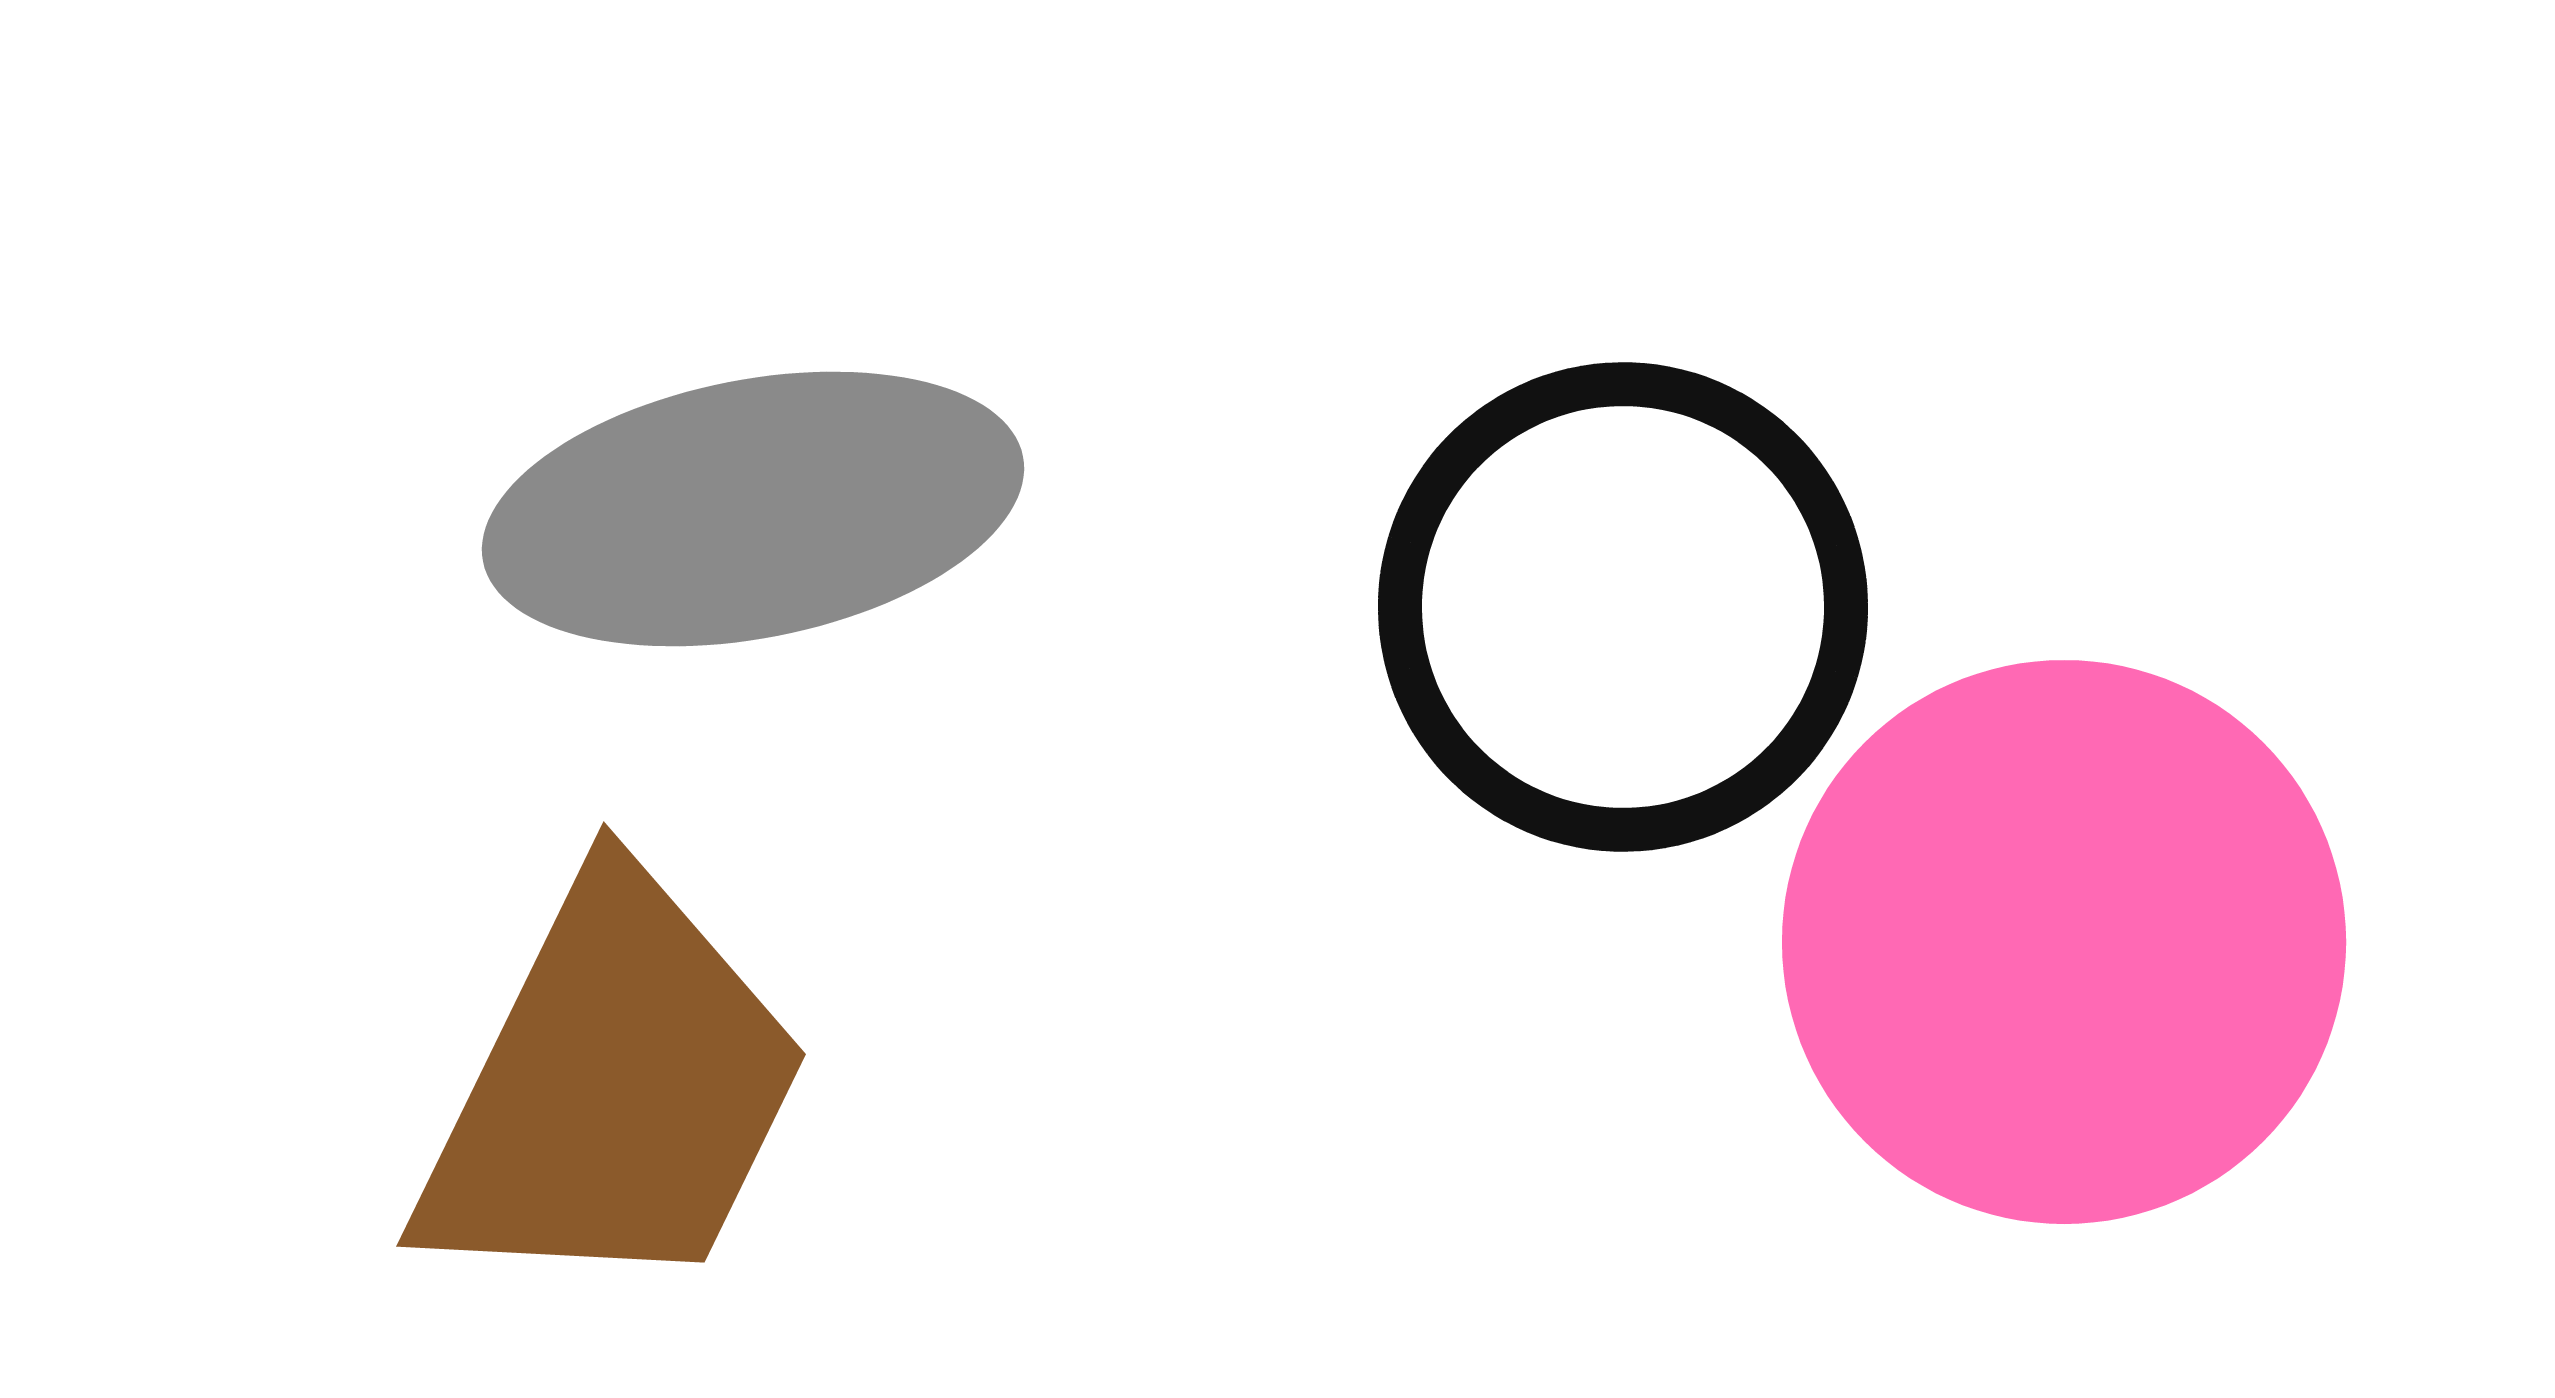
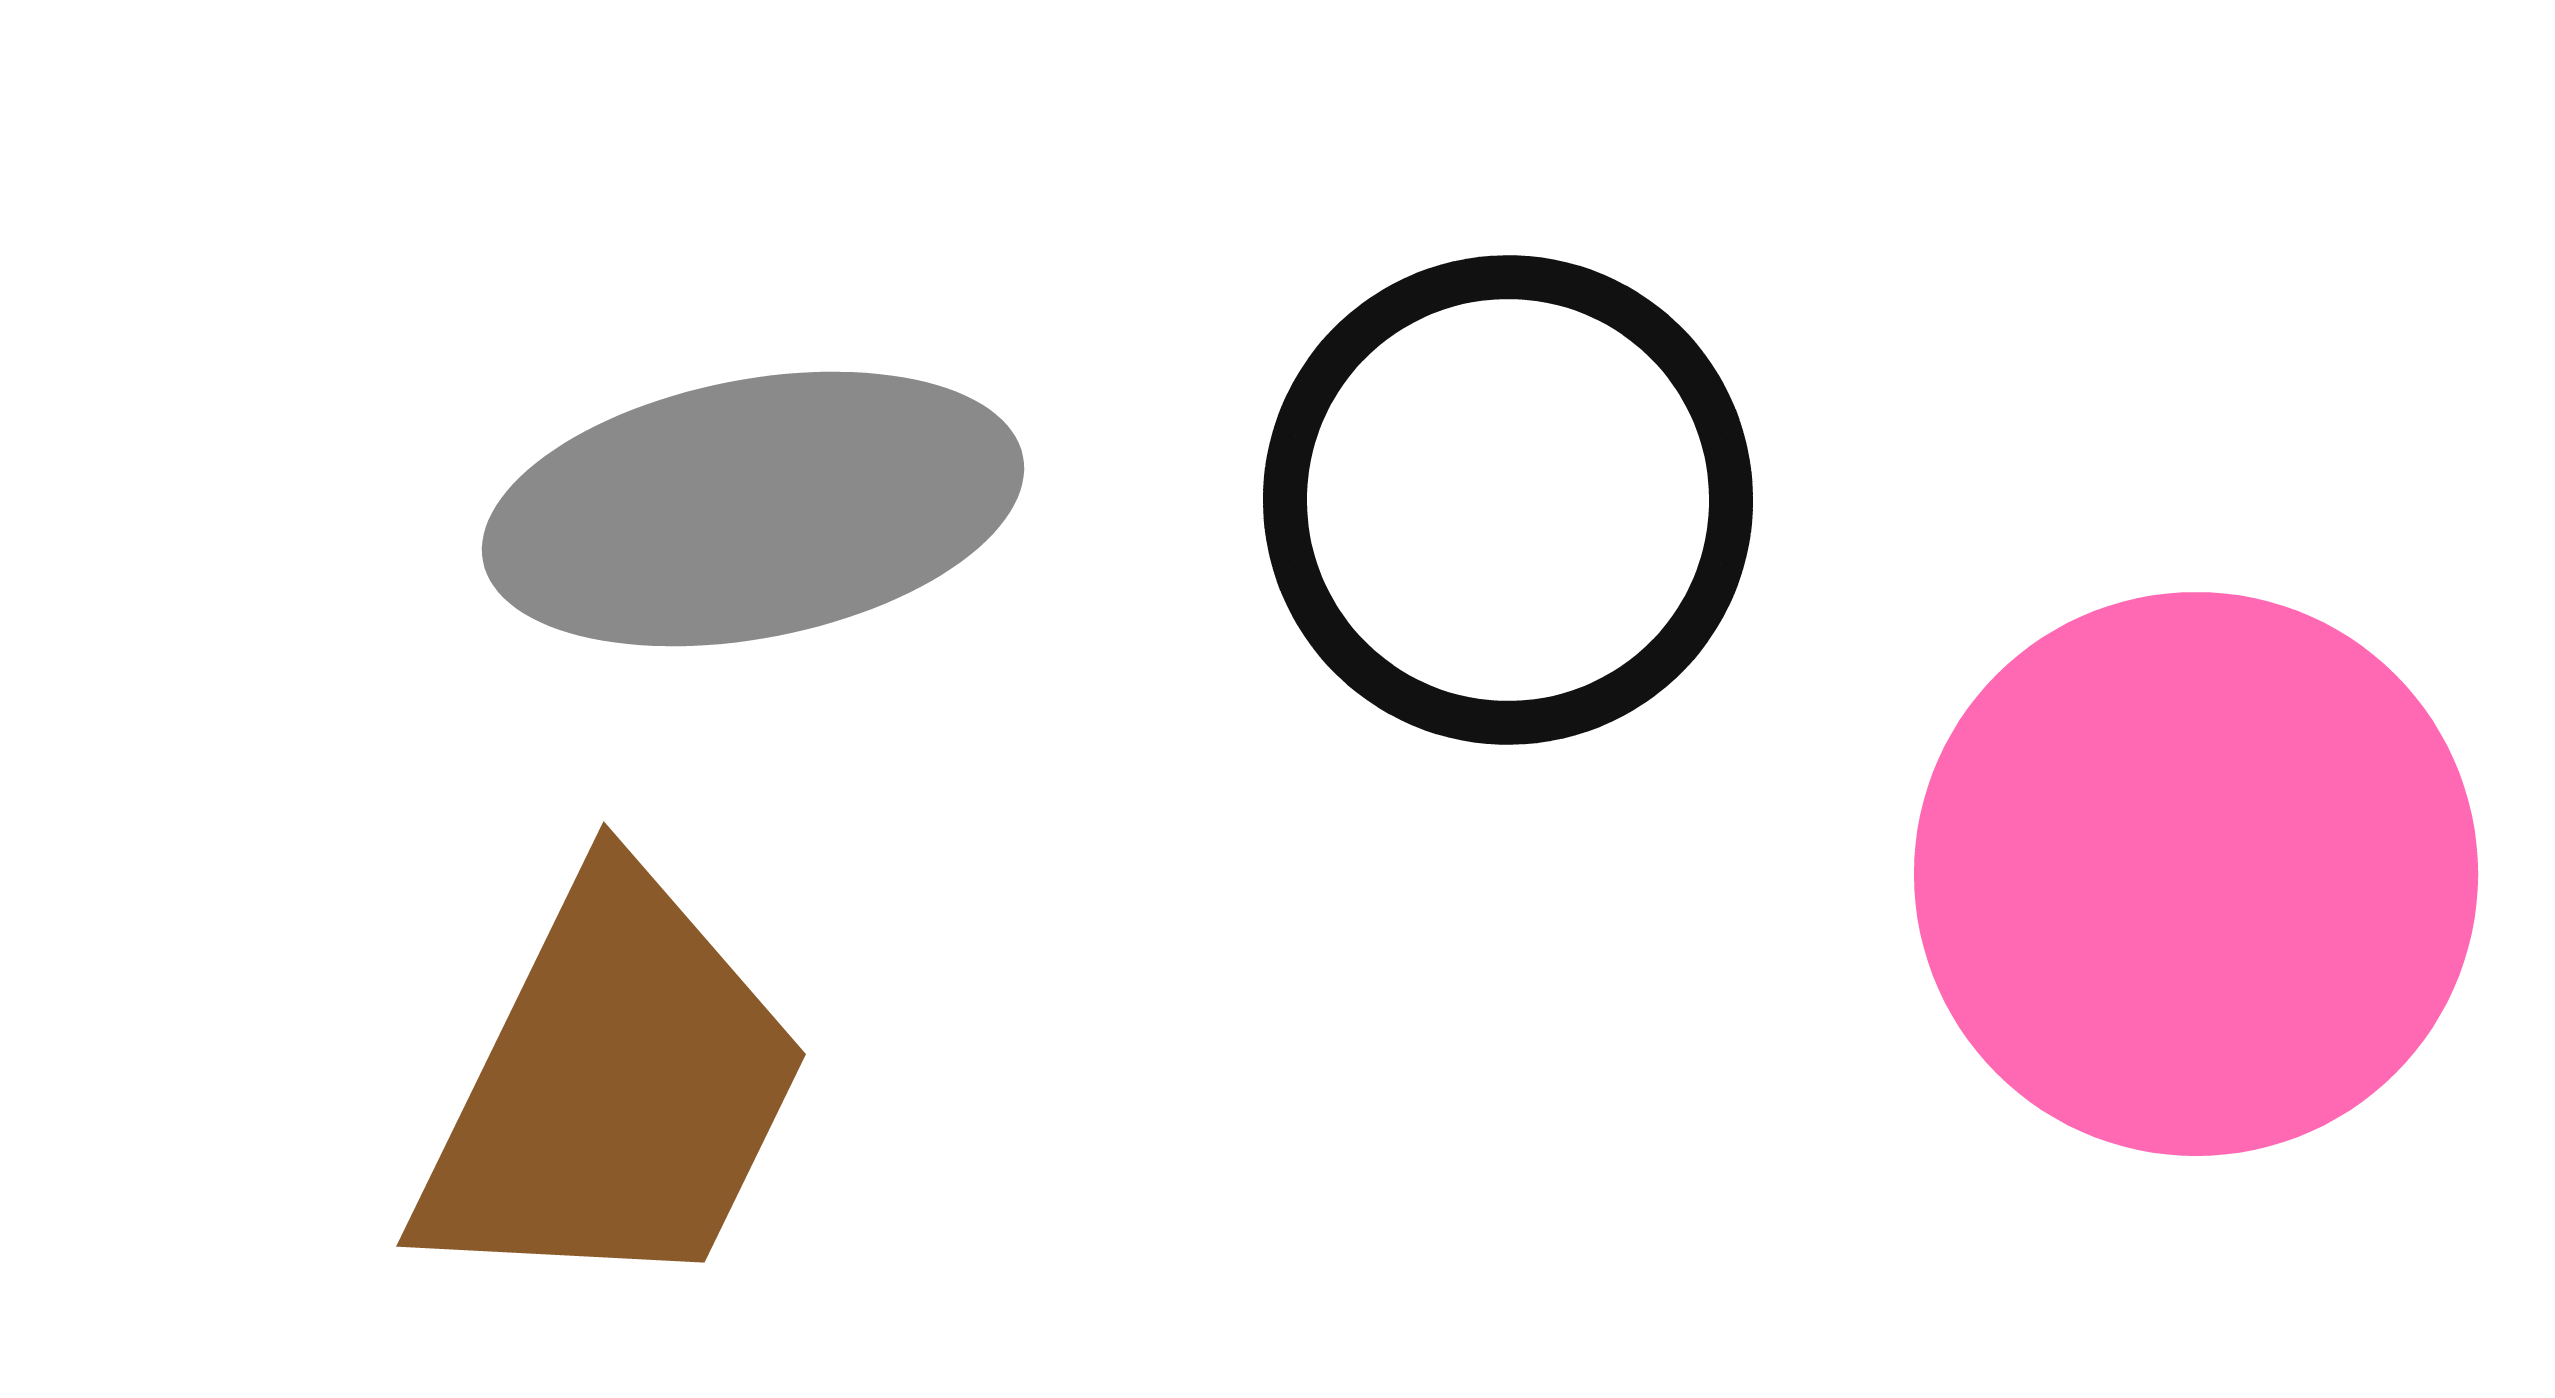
black circle: moved 115 px left, 107 px up
pink circle: moved 132 px right, 68 px up
